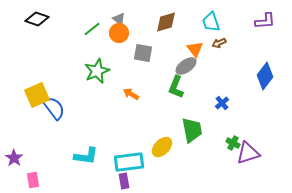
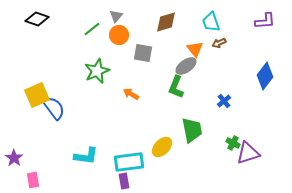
gray triangle: moved 3 px left, 3 px up; rotated 32 degrees clockwise
orange circle: moved 2 px down
blue cross: moved 2 px right, 2 px up
